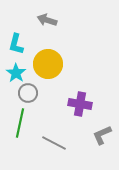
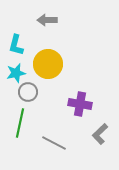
gray arrow: rotated 18 degrees counterclockwise
cyan L-shape: moved 1 px down
cyan star: rotated 24 degrees clockwise
gray circle: moved 1 px up
gray L-shape: moved 2 px left, 1 px up; rotated 20 degrees counterclockwise
